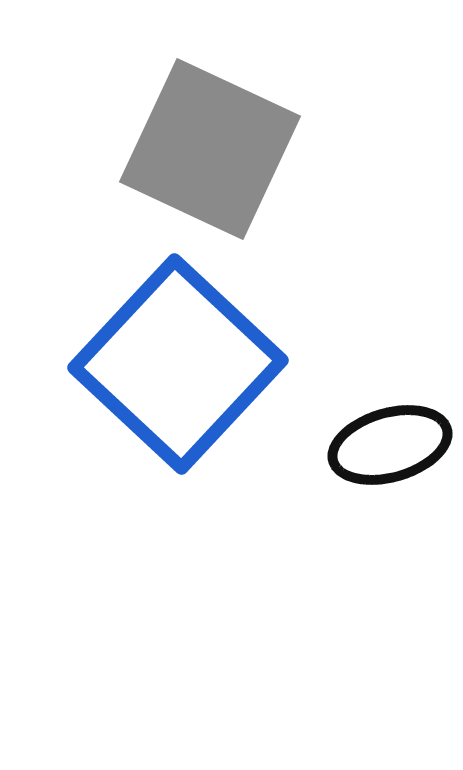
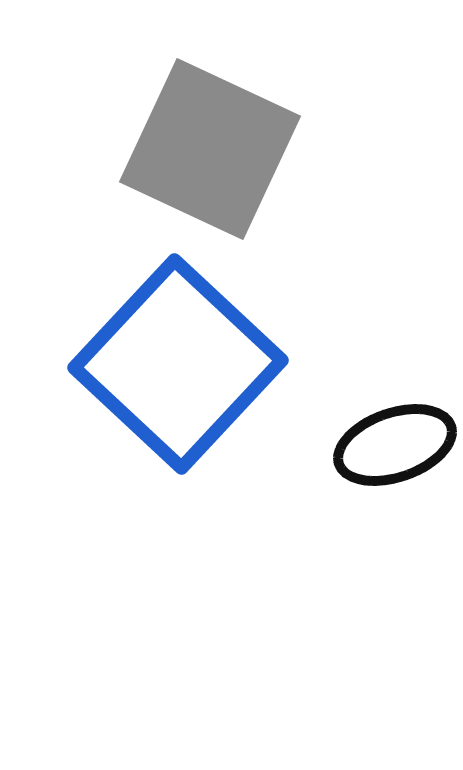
black ellipse: moved 5 px right; rotated 3 degrees counterclockwise
